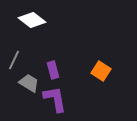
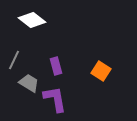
purple rectangle: moved 3 px right, 4 px up
